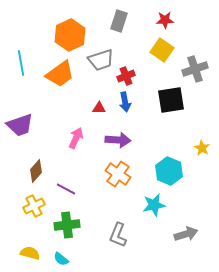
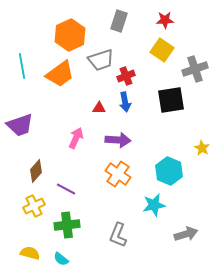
cyan line: moved 1 px right, 3 px down
